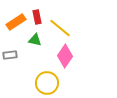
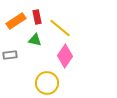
orange rectangle: moved 1 px up
